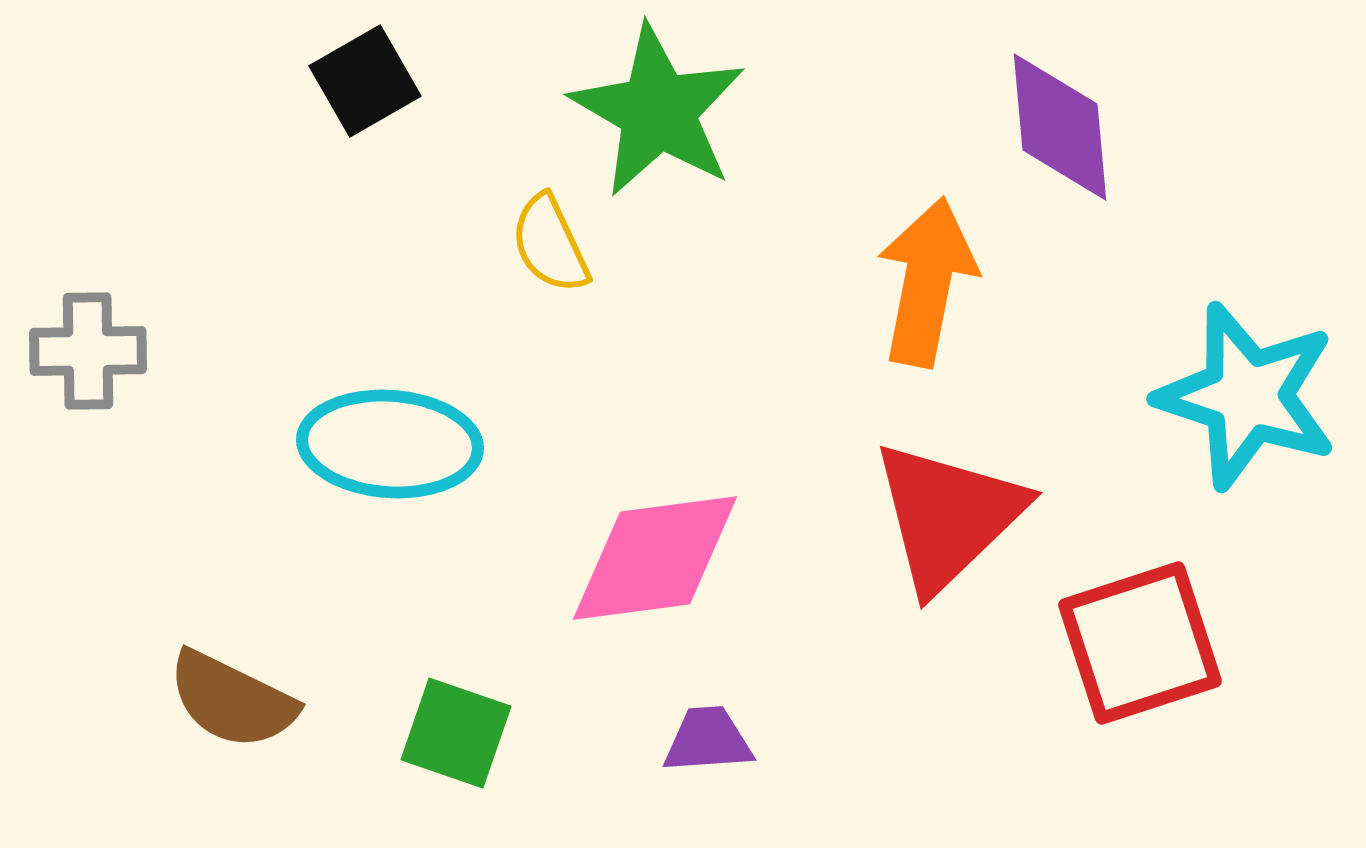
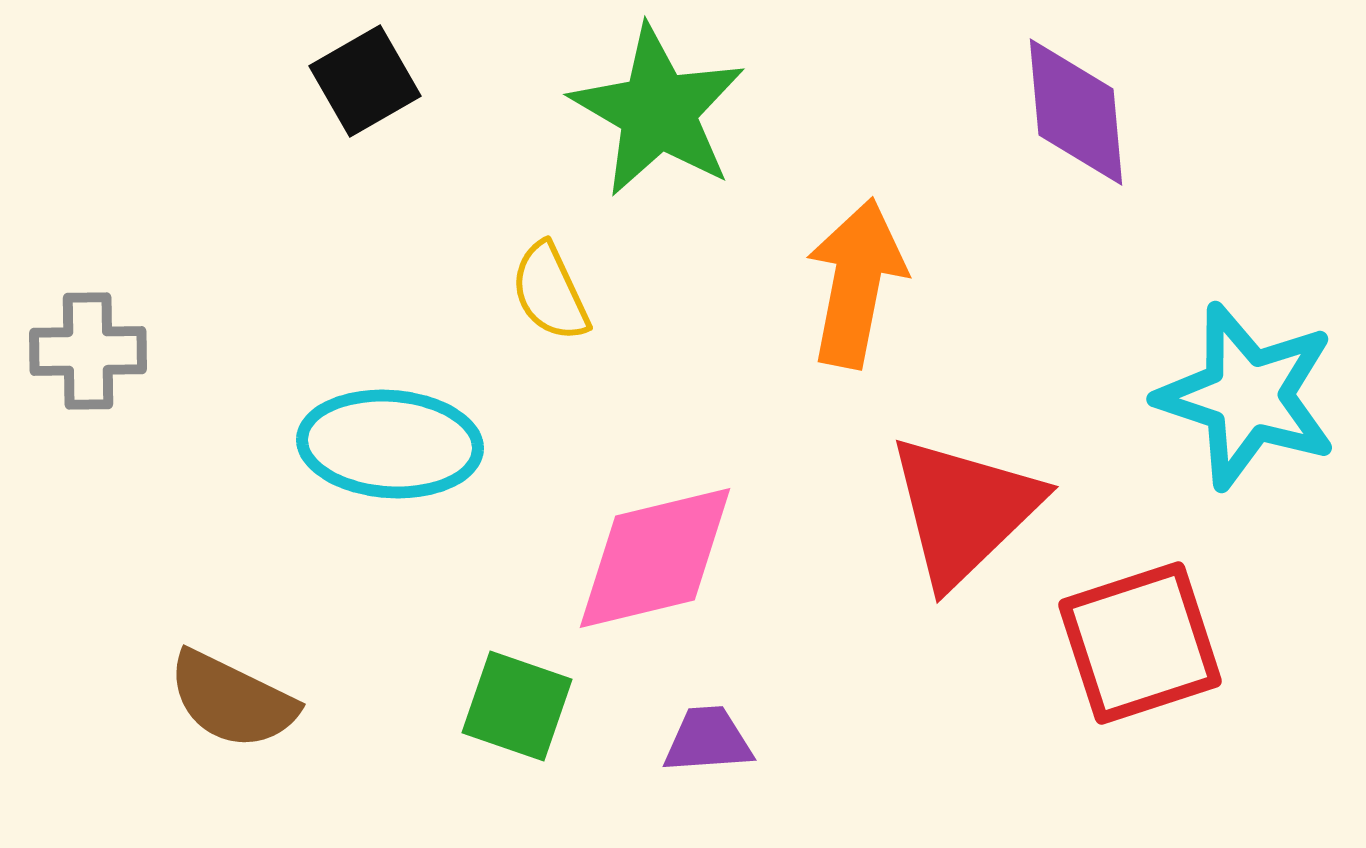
purple diamond: moved 16 px right, 15 px up
yellow semicircle: moved 48 px down
orange arrow: moved 71 px left, 1 px down
red triangle: moved 16 px right, 6 px up
pink diamond: rotated 6 degrees counterclockwise
green square: moved 61 px right, 27 px up
